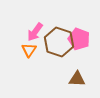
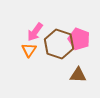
brown hexagon: moved 2 px down
brown triangle: moved 1 px right, 4 px up
